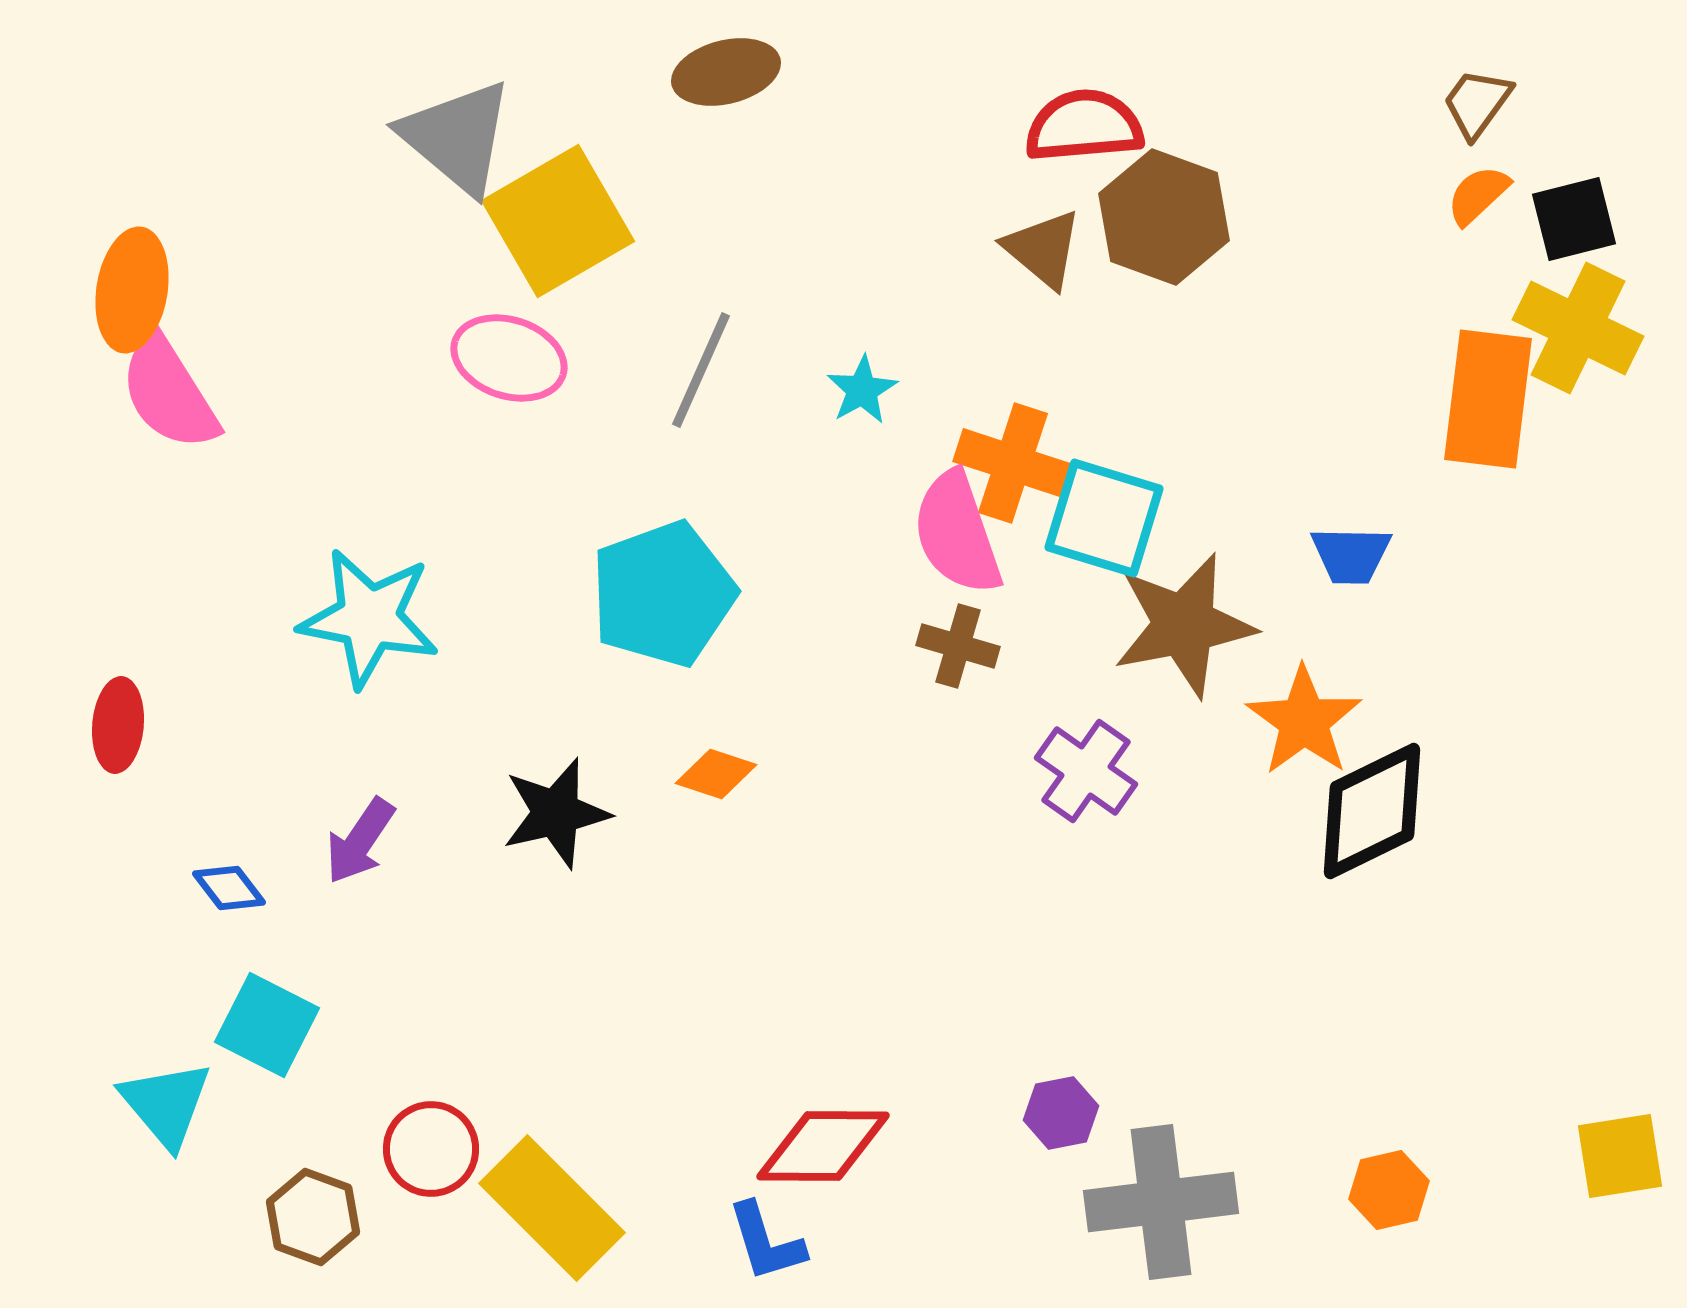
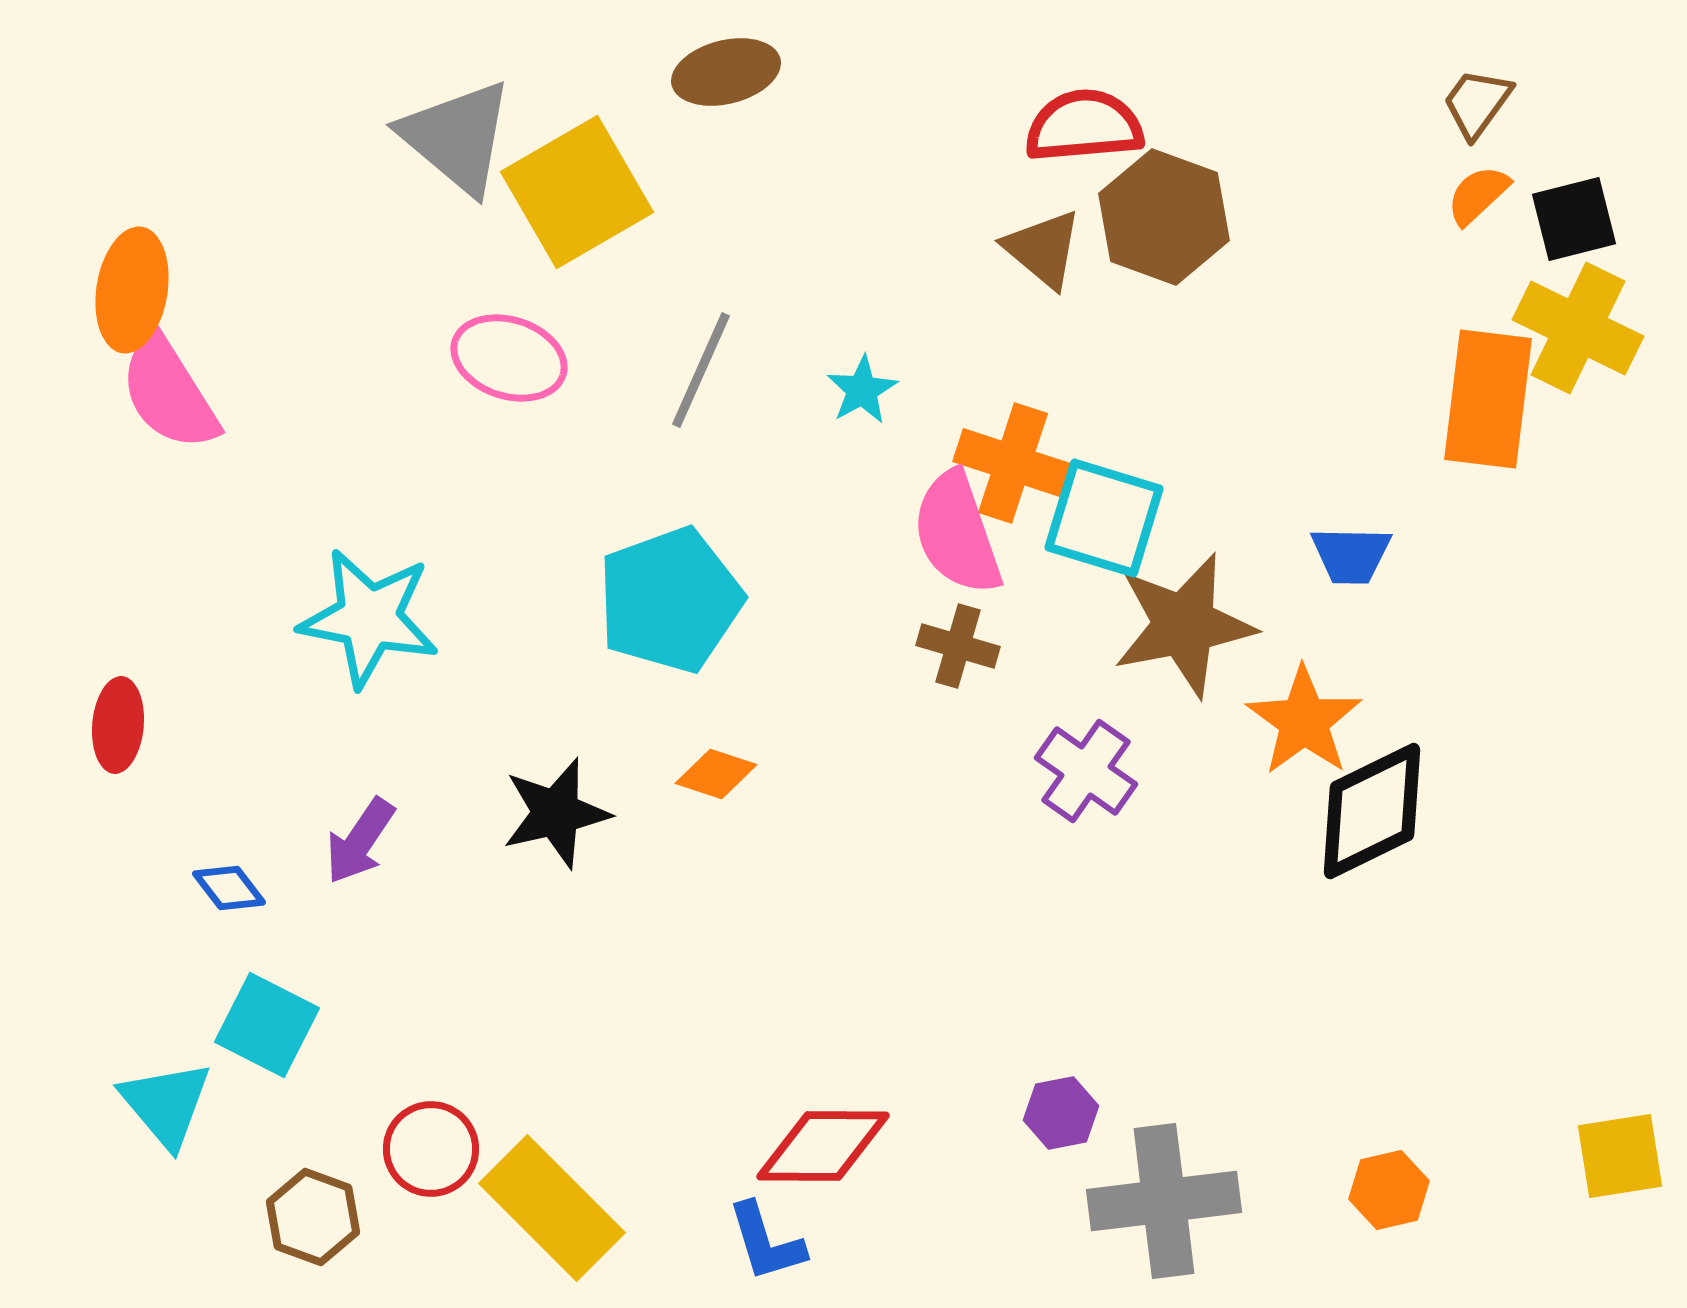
yellow square at (558, 221): moved 19 px right, 29 px up
cyan pentagon at (663, 594): moved 7 px right, 6 px down
gray cross at (1161, 1202): moved 3 px right, 1 px up
